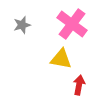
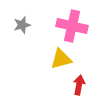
pink cross: moved 2 px down; rotated 24 degrees counterclockwise
yellow triangle: rotated 25 degrees counterclockwise
